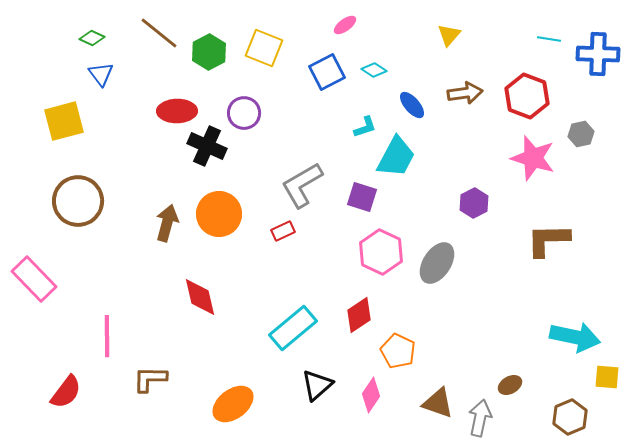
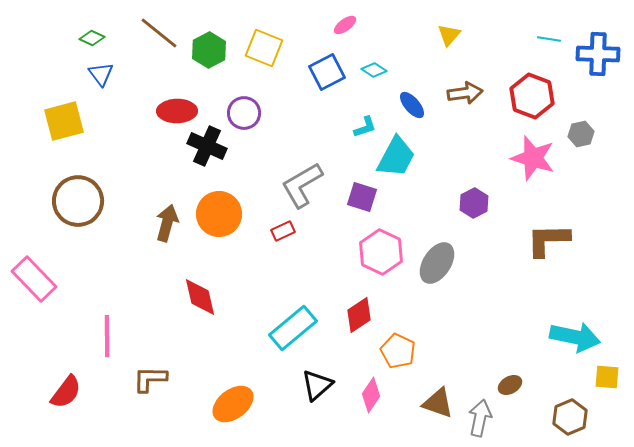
green hexagon at (209, 52): moved 2 px up
red hexagon at (527, 96): moved 5 px right
